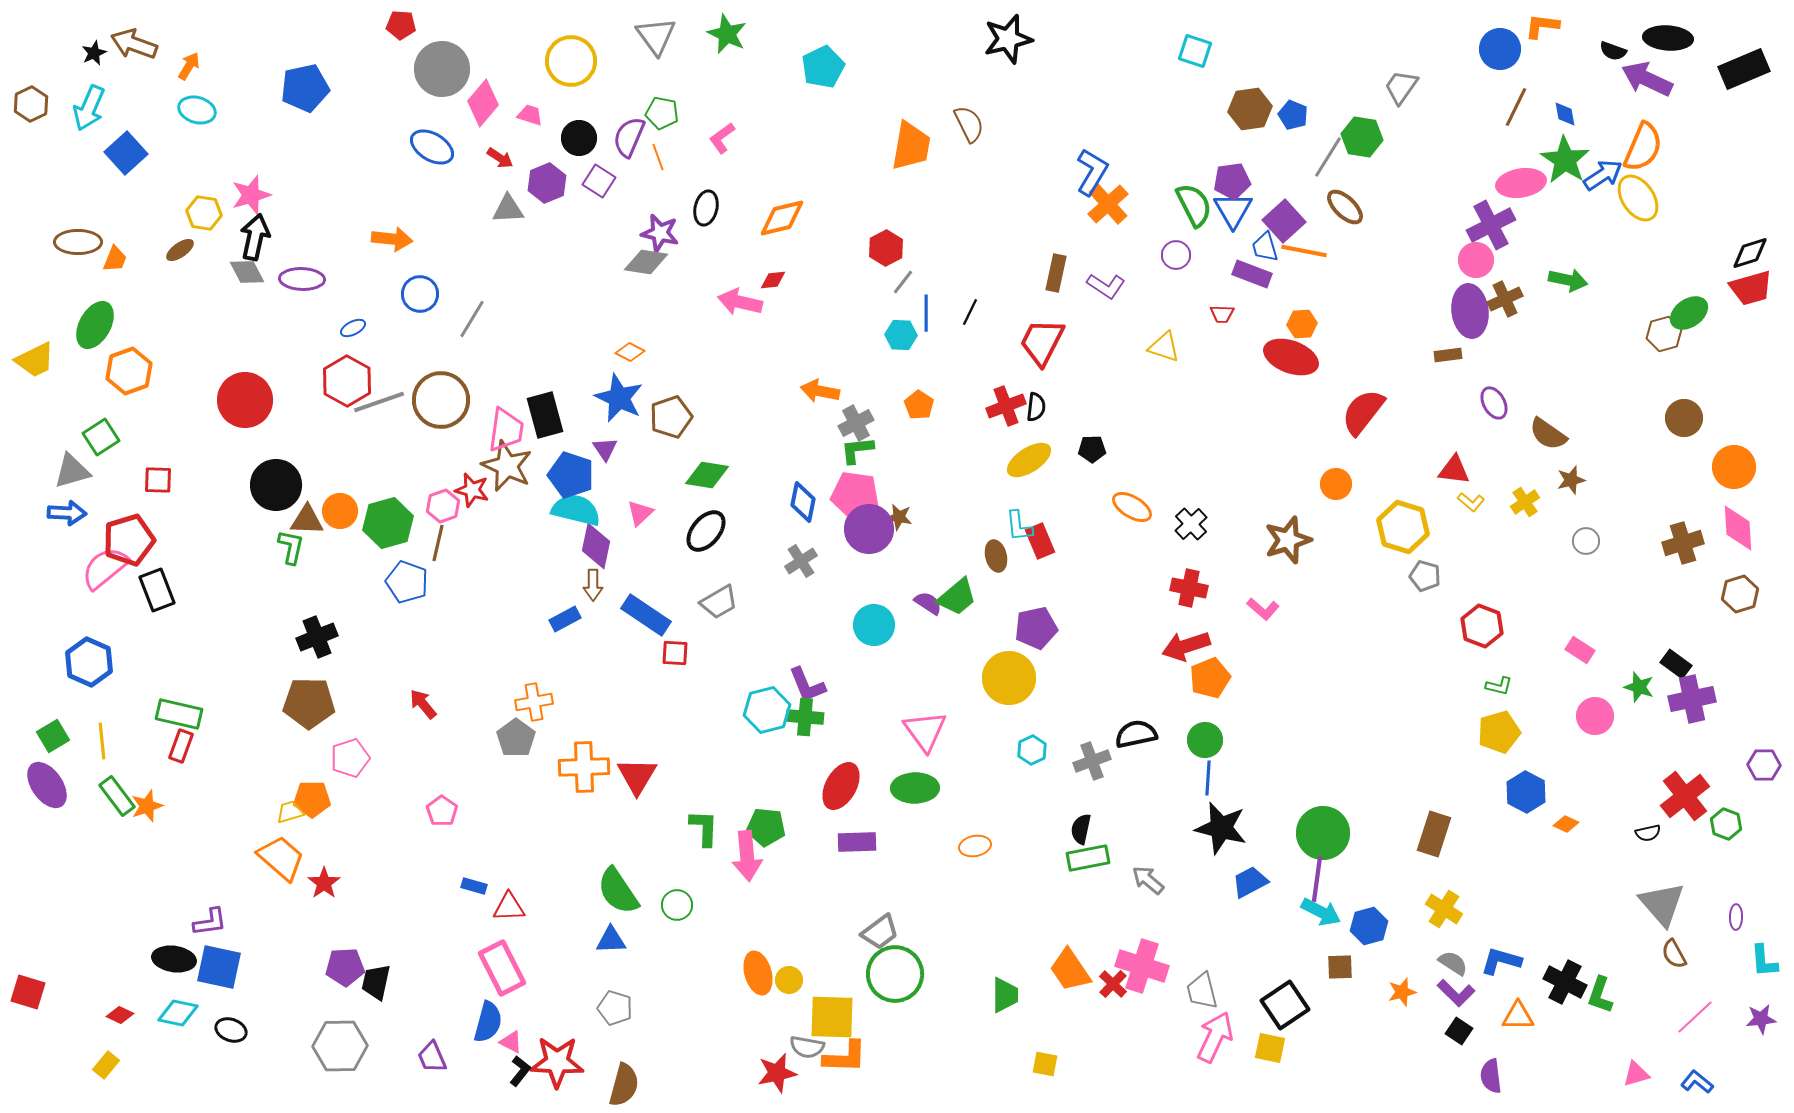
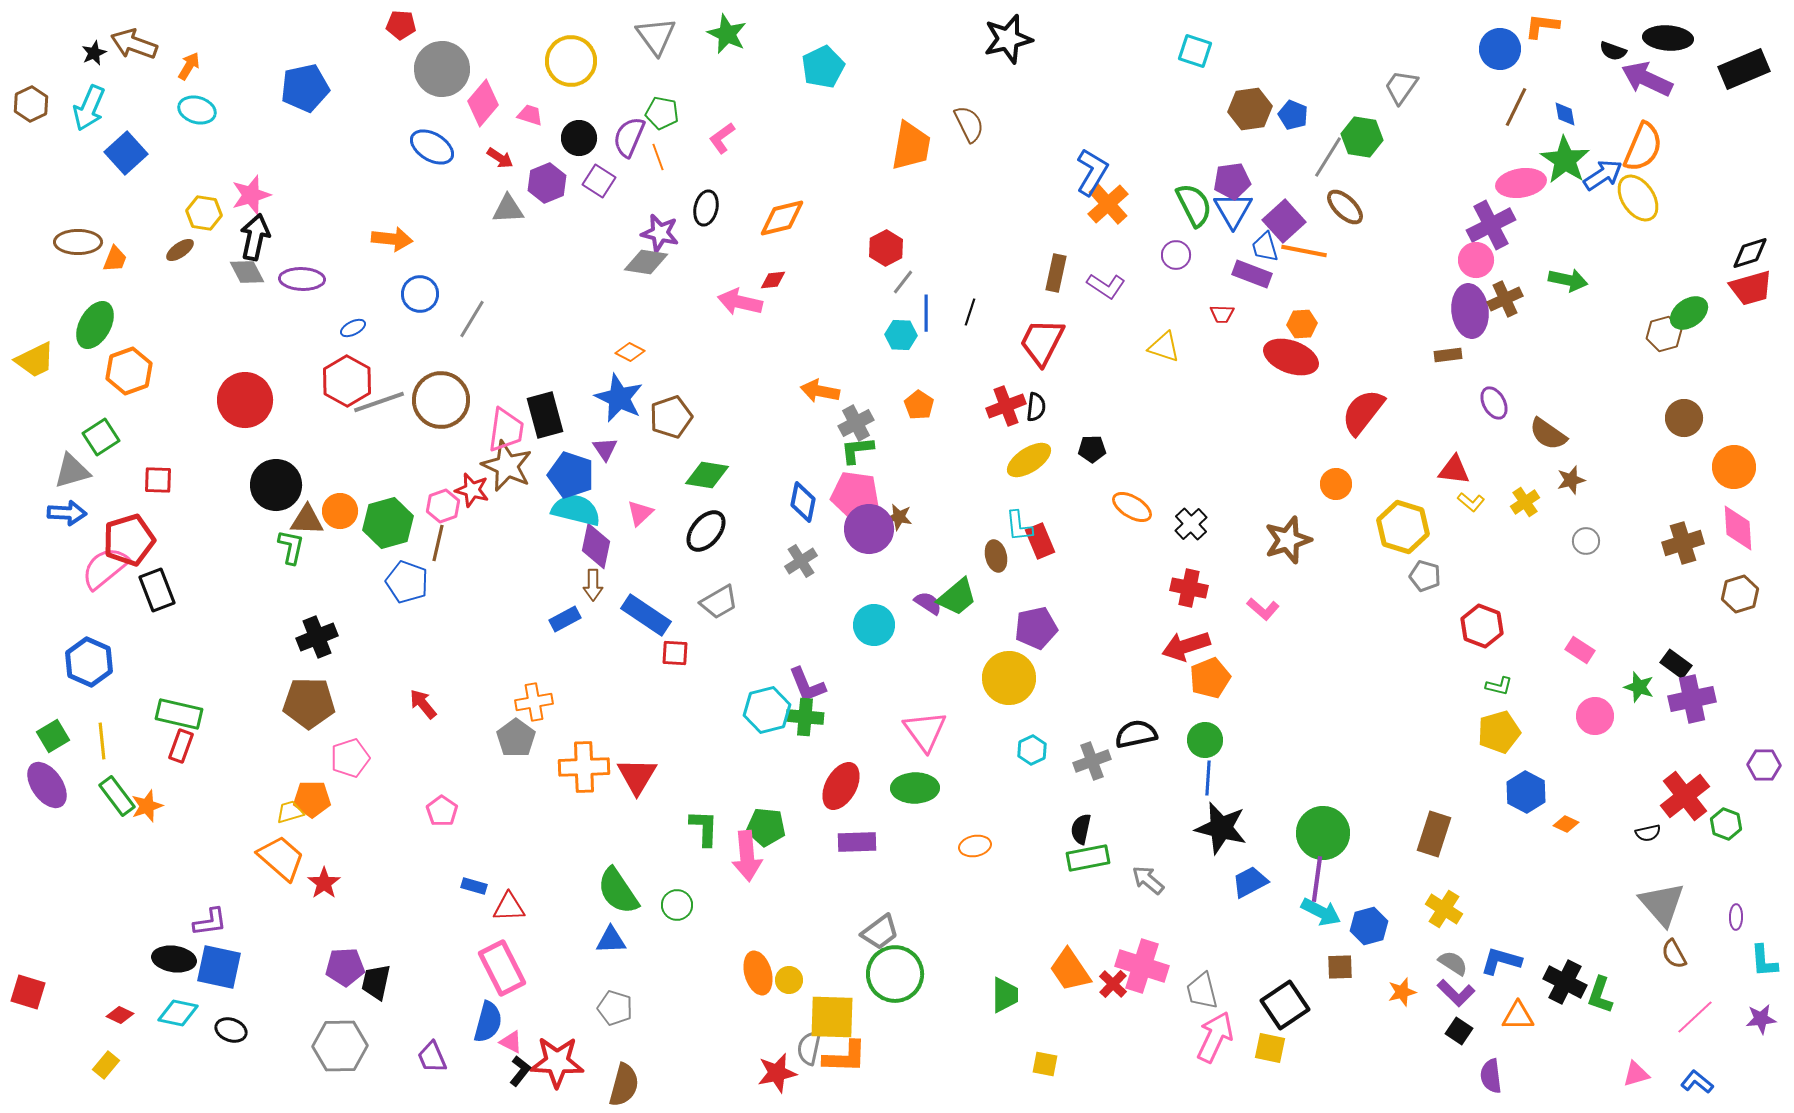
black line at (970, 312): rotated 8 degrees counterclockwise
gray semicircle at (807, 1047): moved 2 px right, 1 px down; rotated 92 degrees clockwise
